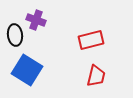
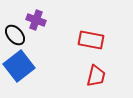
black ellipse: rotated 35 degrees counterclockwise
red rectangle: rotated 25 degrees clockwise
blue square: moved 8 px left, 4 px up; rotated 20 degrees clockwise
